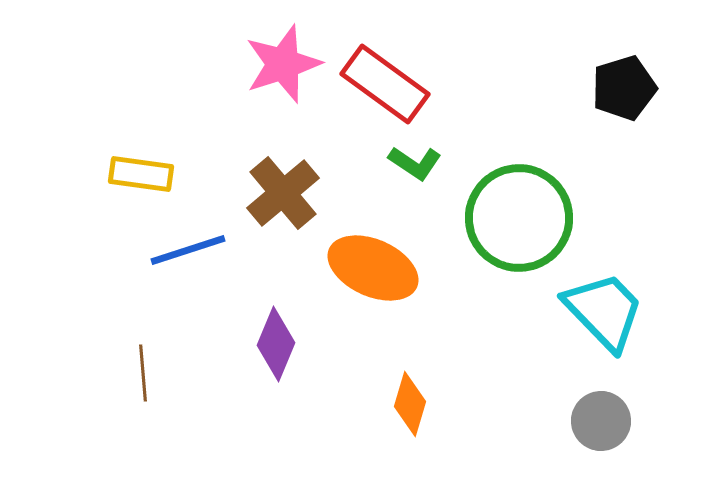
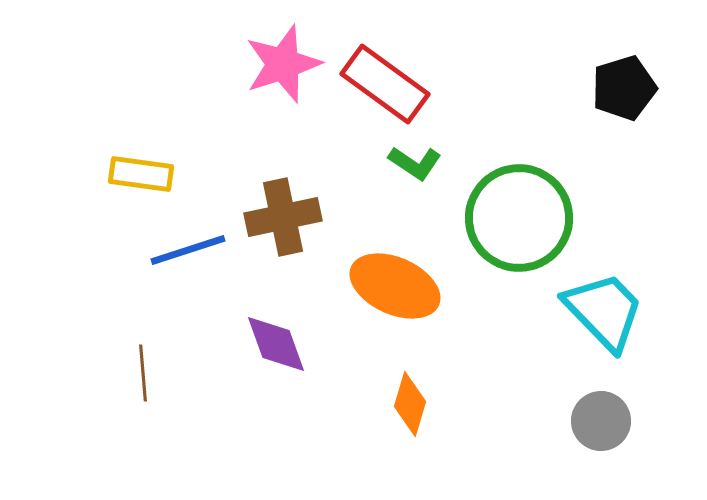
brown cross: moved 24 px down; rotated 28 degrees clockwise
orange ellipse: moved 22 px right, 18 px down
purple diamond: rotated 42 degrees counterclockwise
